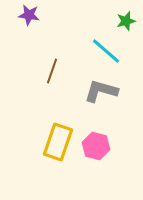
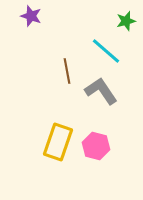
purple star: moved 2 px right, 1 px down; rotated 10 degrees clockwise
brown line: moved 15 px right; rotated 30 degrees counterclockwise
gray L-shape: rotated 40 degrees clockwise
